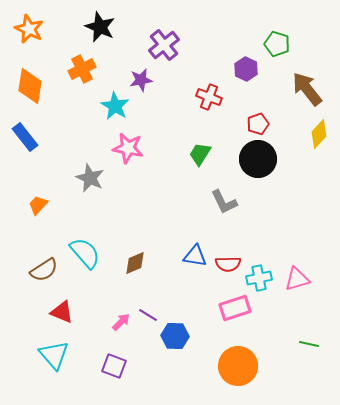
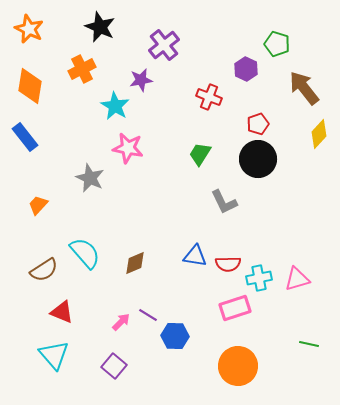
brown arrow: moved 3 px left, 1 px up
purple square: rotated 20 degrees clockwise
